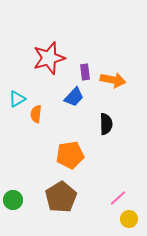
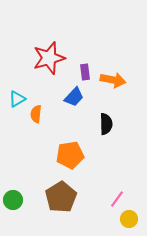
pink line: moved 1 px left, 1 px down; rotated 12 degrees counterclockwise
